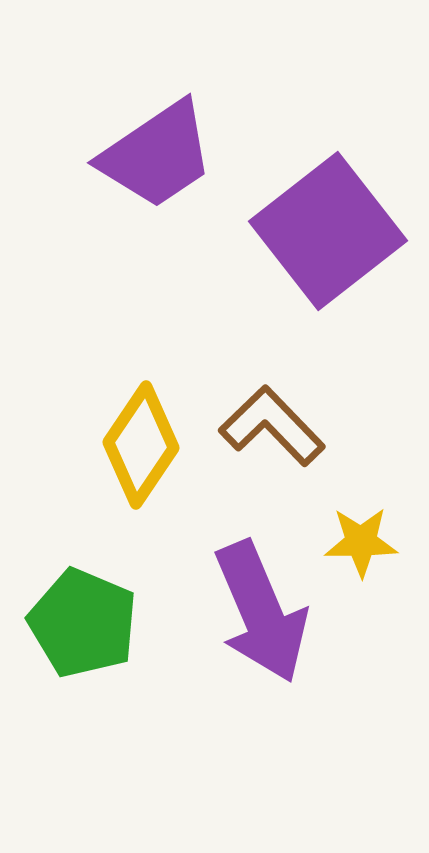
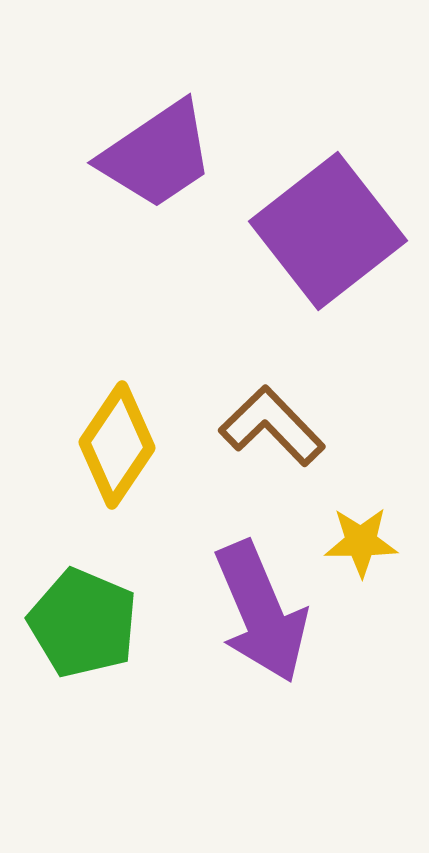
yellow diamond: moved 24 px left
